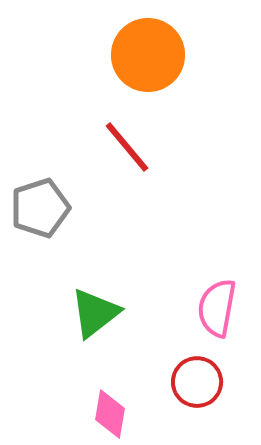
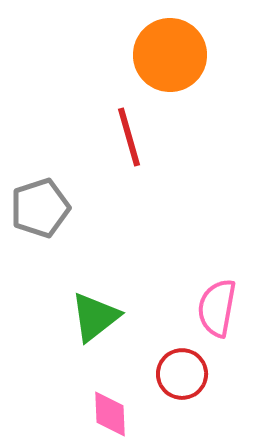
orange circle: moved 22 px right
red line: moved 2 px right, 10 px up; rotated 24 degrees clockwise
green triangle: moved 4 px down
red circle: moved 15 px left, 8 px up
pink diamond: rotated 12 degrees counterclockwise
